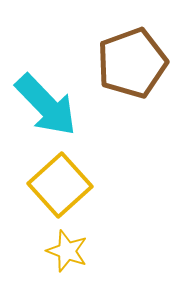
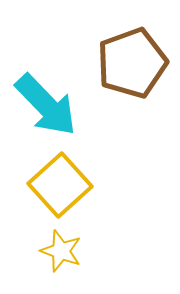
yellow star: moved 6 px left
